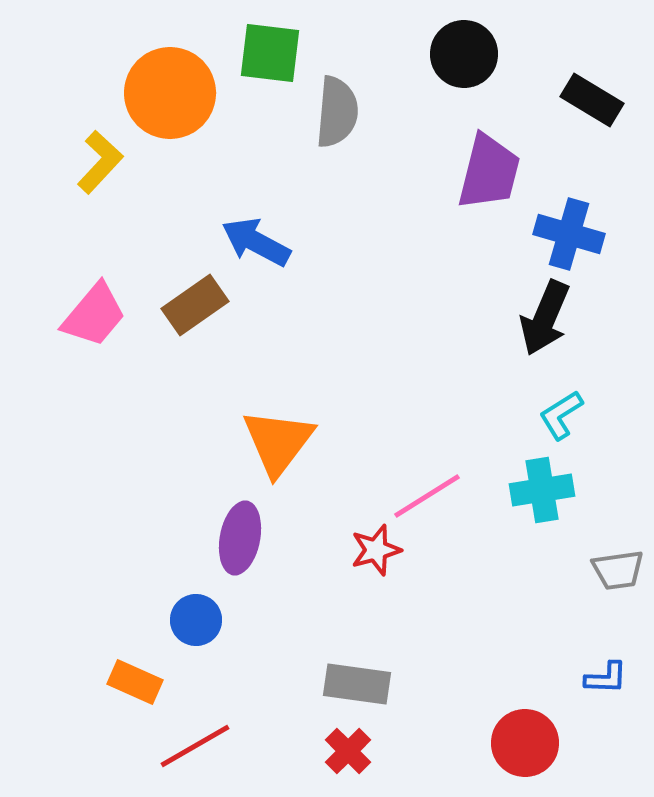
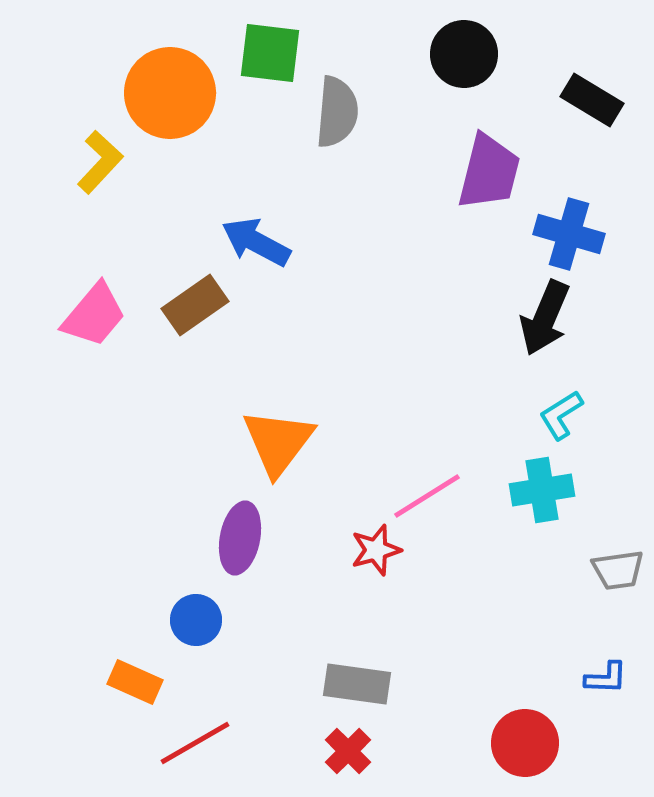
red line: moved 3 px up
